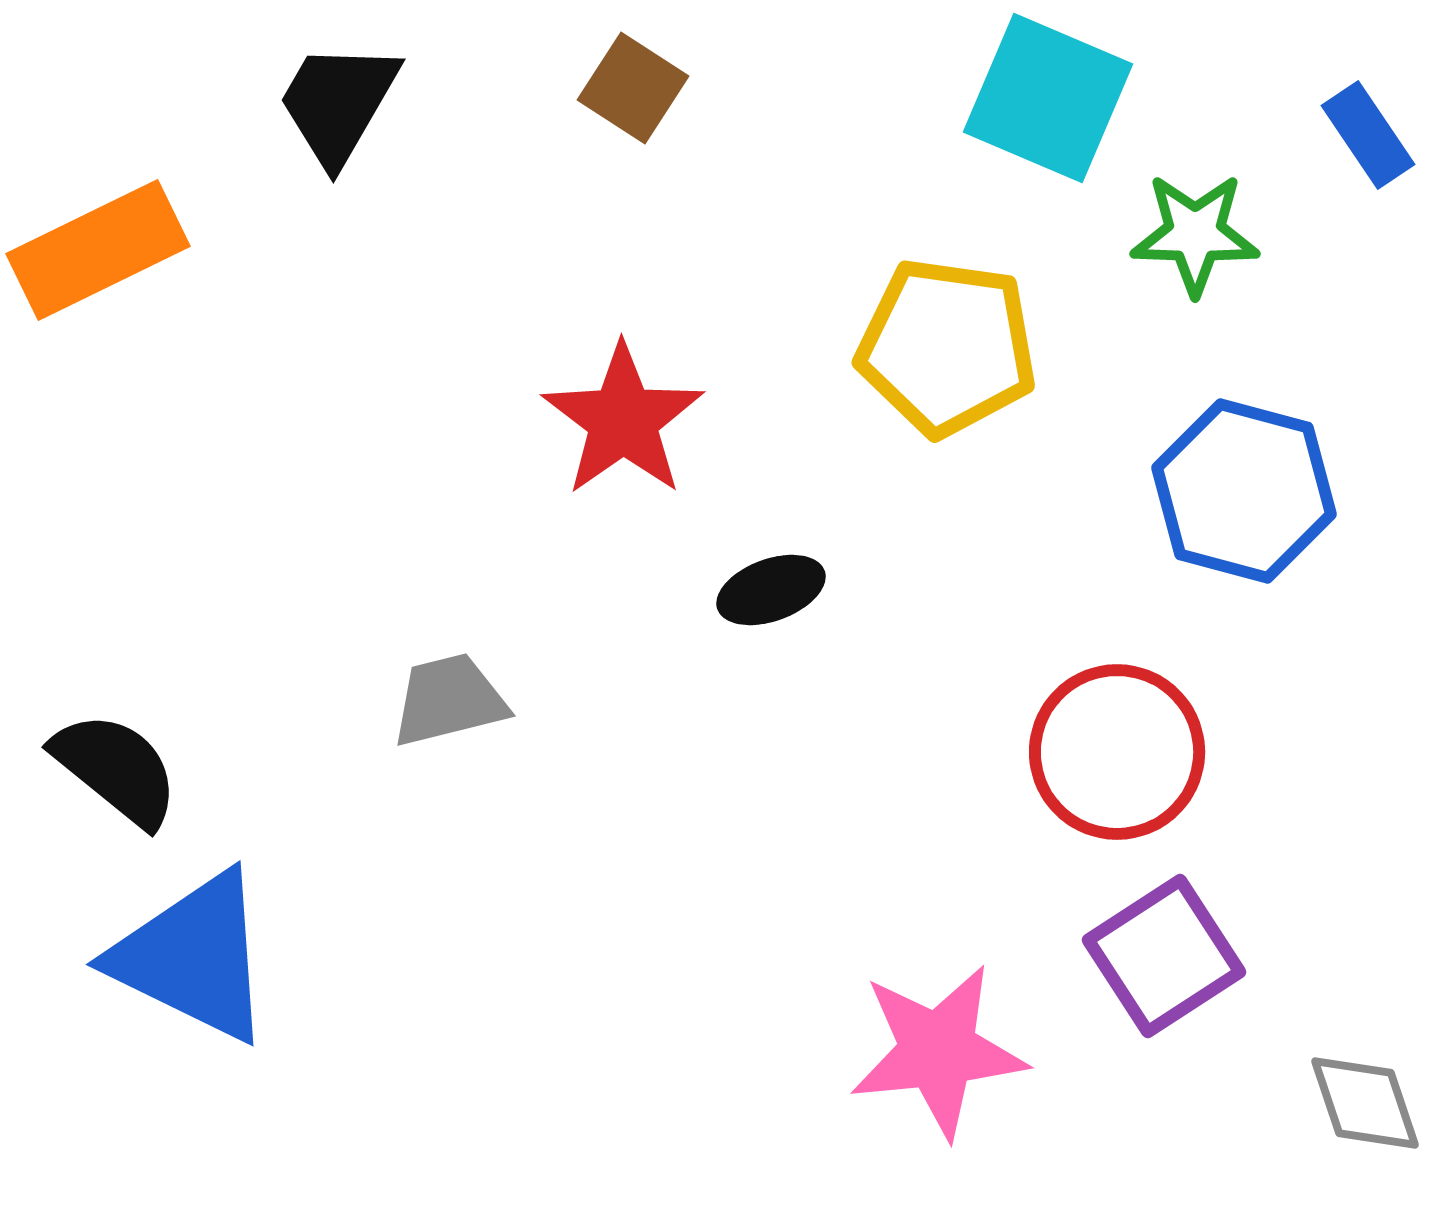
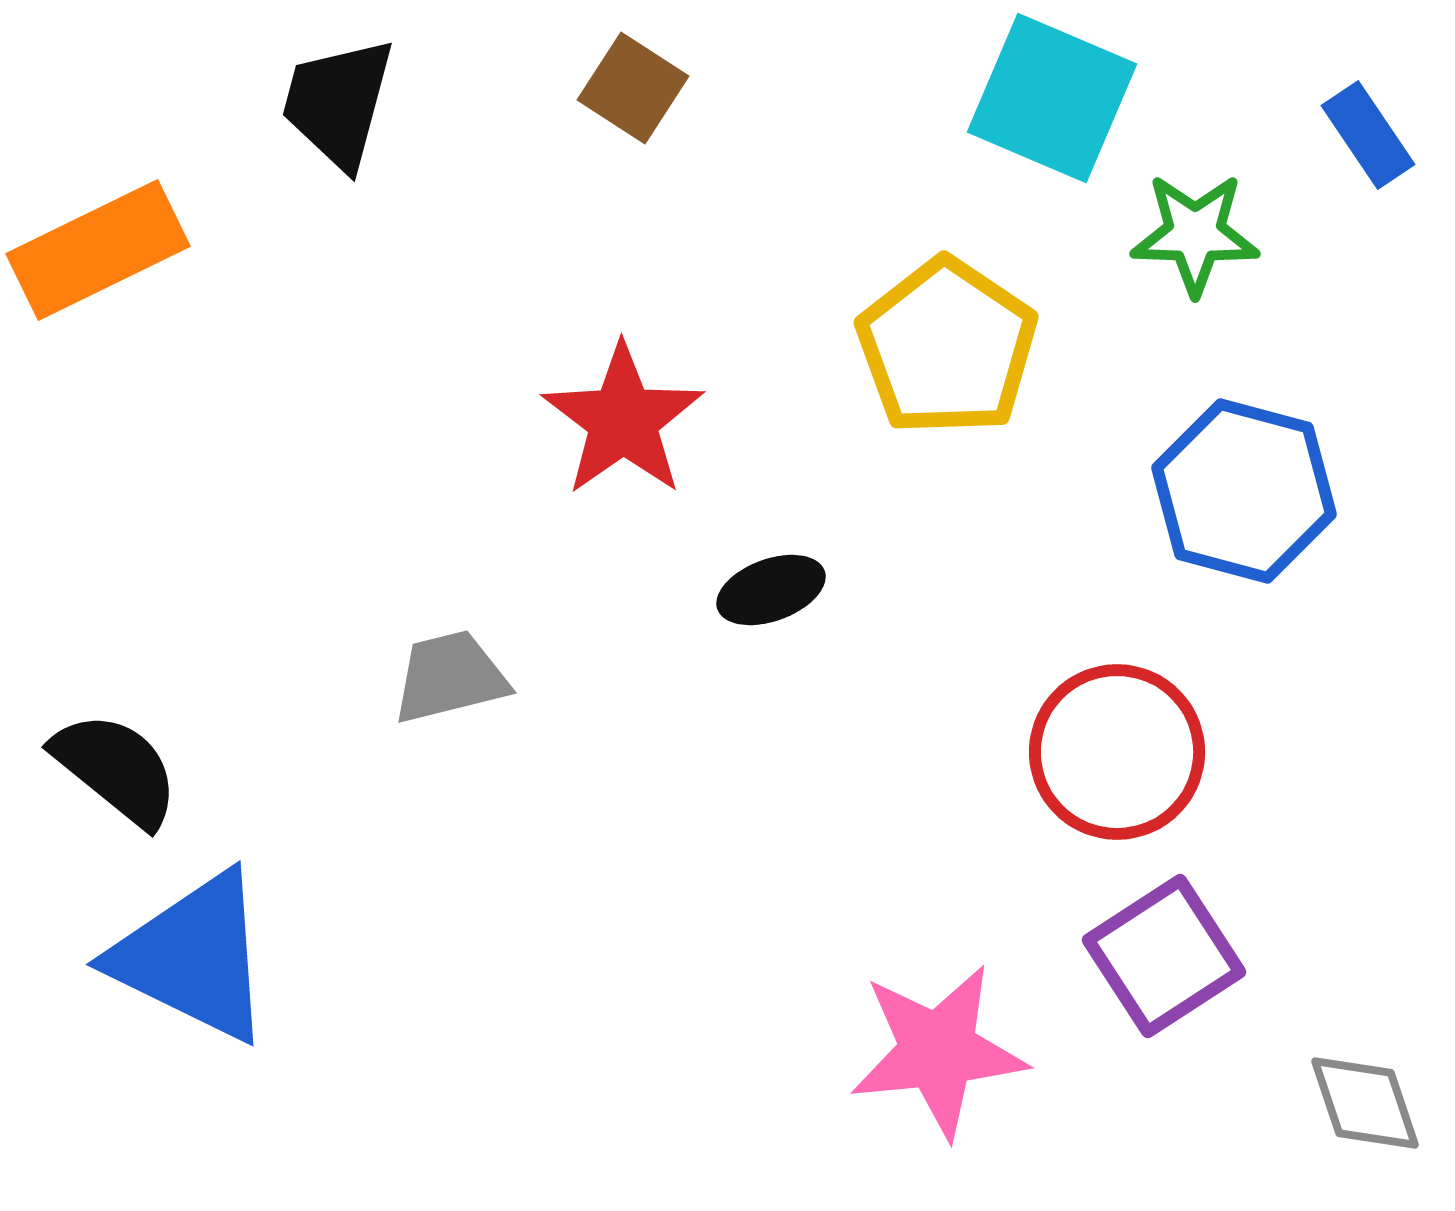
cyan square: moved 4 px right
black trapezoid: rotated 15 degrees counterclockwise
yellow pentagon: rotated 26 degrees clockwise
gray trapezoid: moved 1 px right, 23 px up
